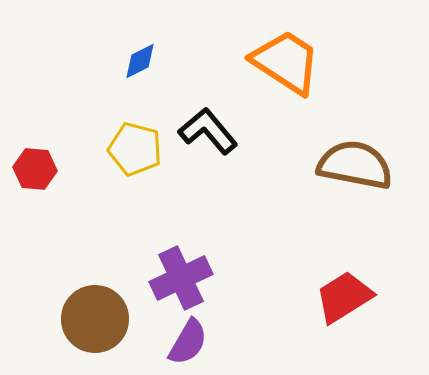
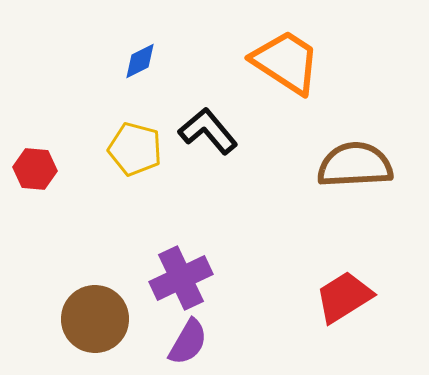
brown semicircle: rotated 14 degrees counterclockwise
